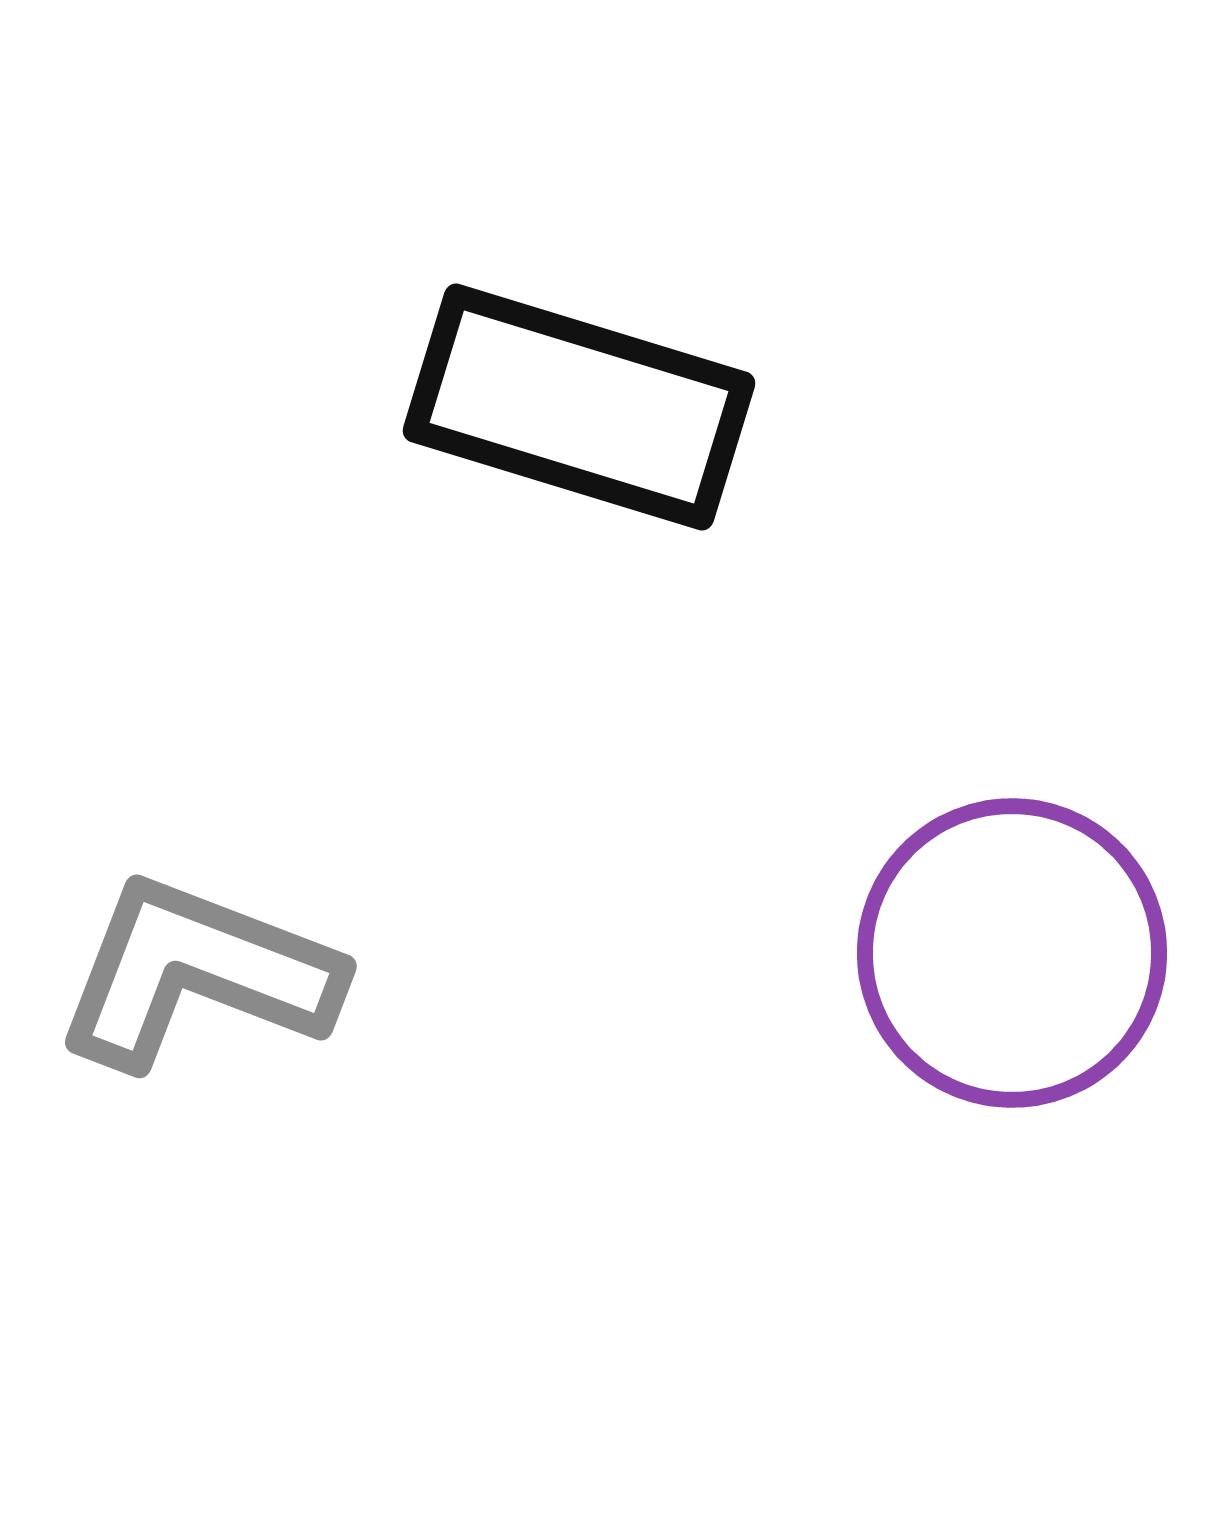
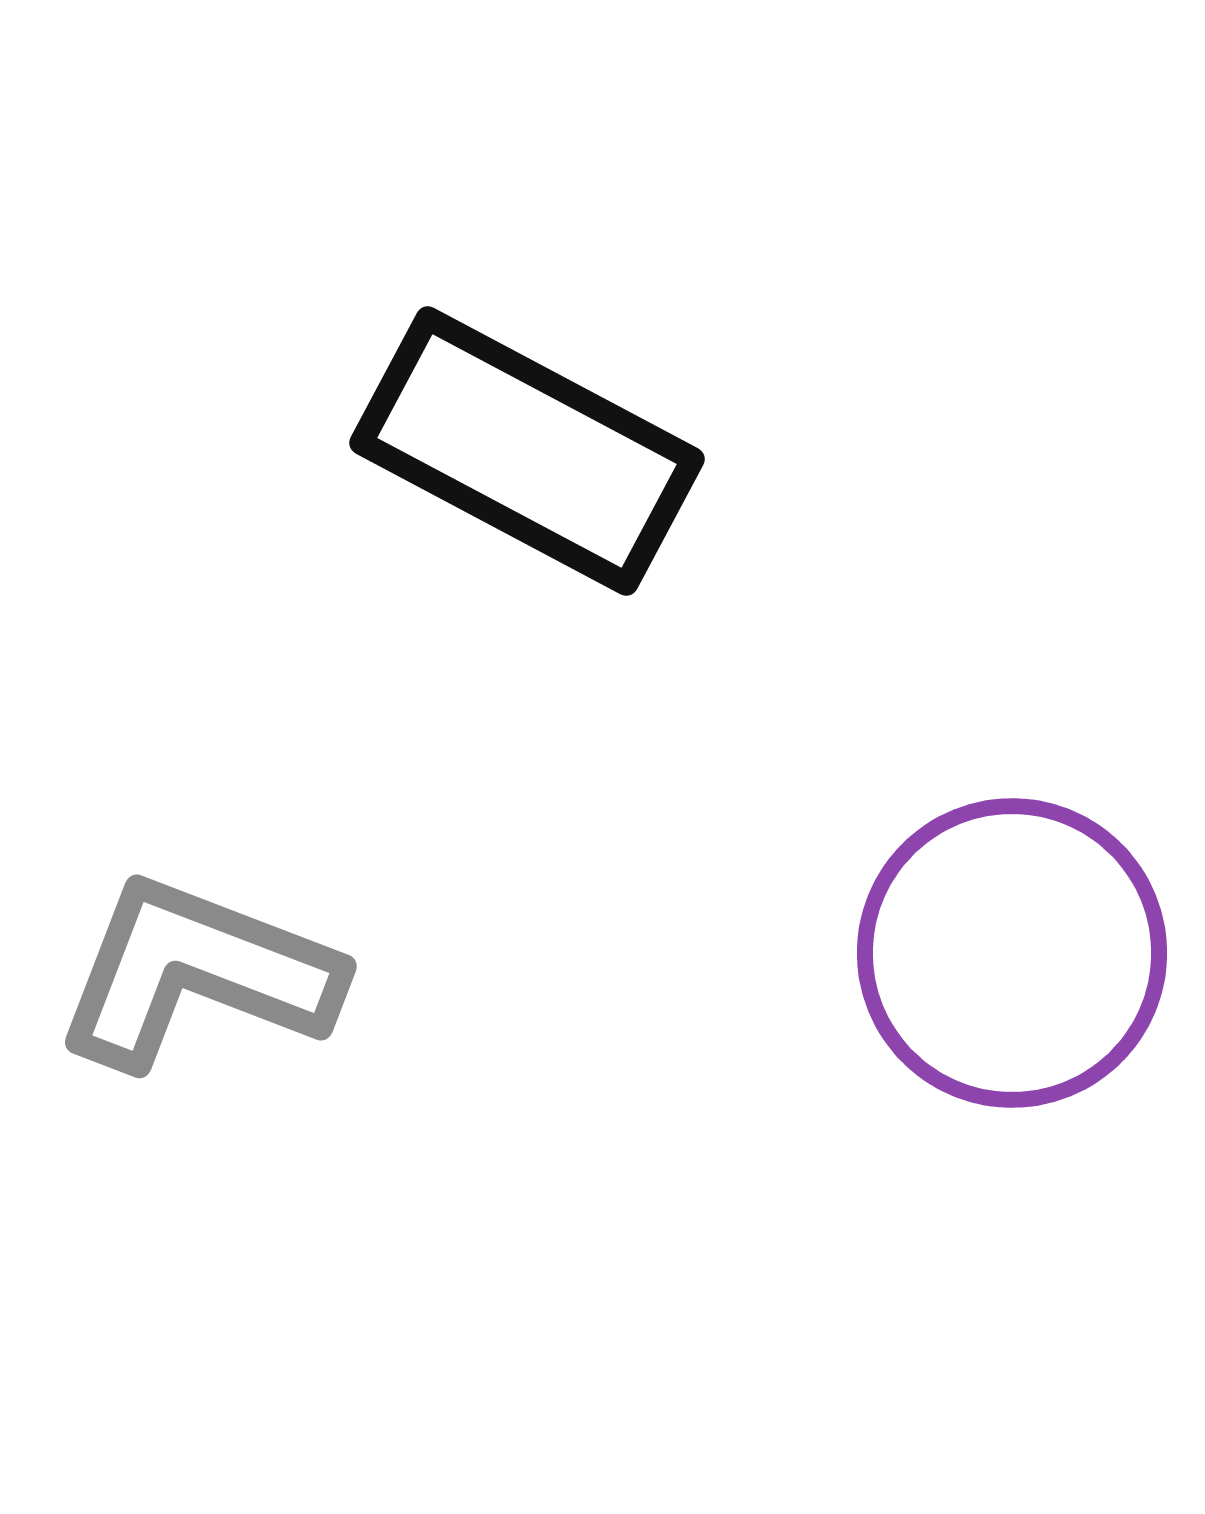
black rectangle: moved 52 px left, 44 px down; rotated 11 degrees clockwise
